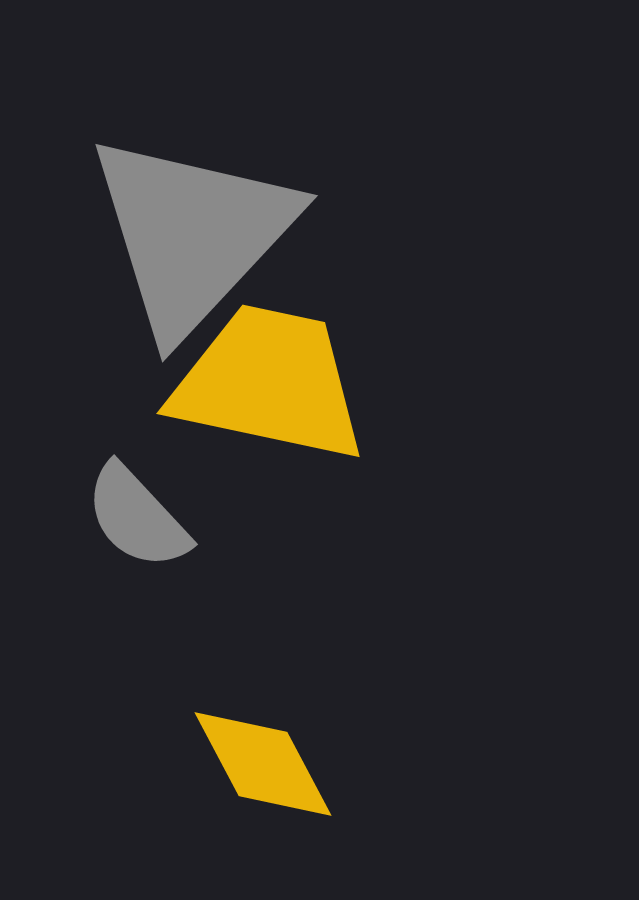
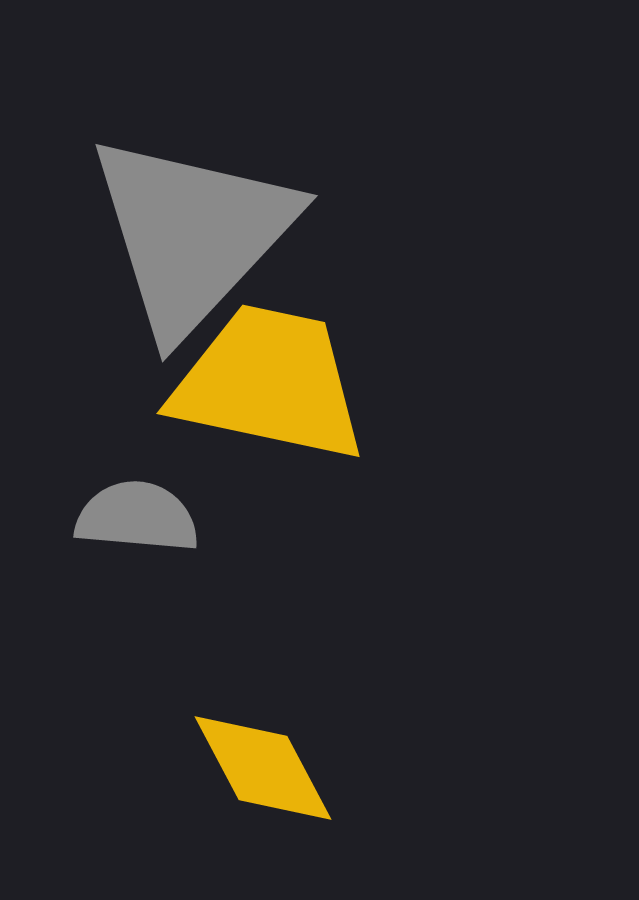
gray semicircle: rotated 138 degrees clockwise
yellow diamond: moved 4 px down
